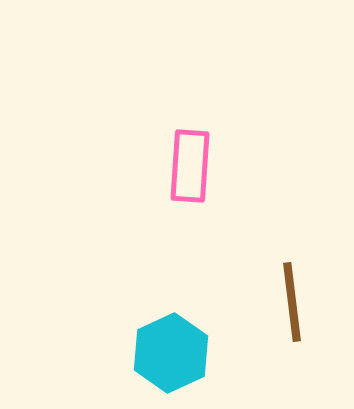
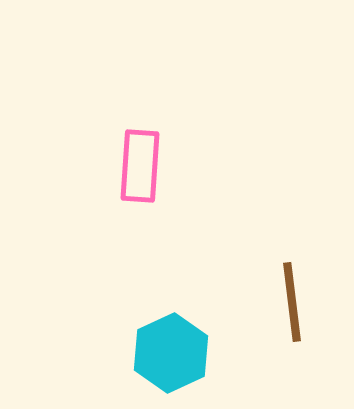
pink rectangle: moved 50 px left
